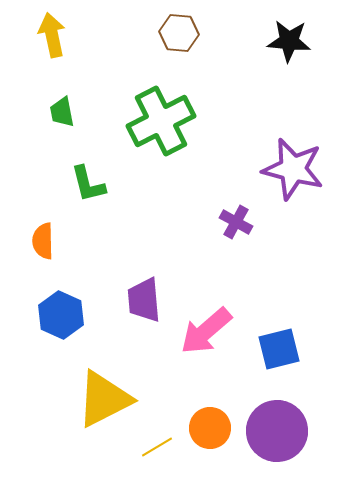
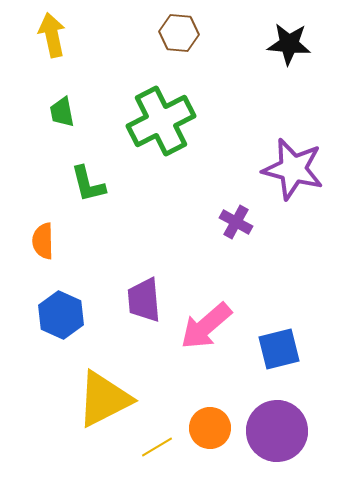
black star: moved 3 px down
pink arrow: moved 5 px up
